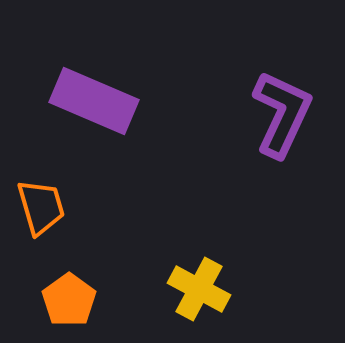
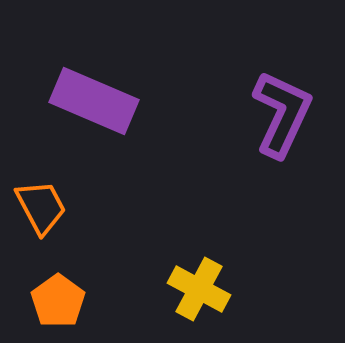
orange trapezoid: rotated 12 degrees counterclockwise
orange pentagon: moved 11 px left, 1 px down
